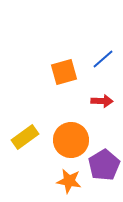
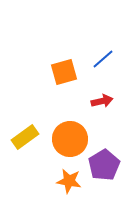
red arrow: rotated 15 degrees counterclockwise
orange circle: moved 1 px left, 1 px up
